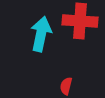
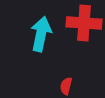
red cross: moved 4 px right, 2 px down
